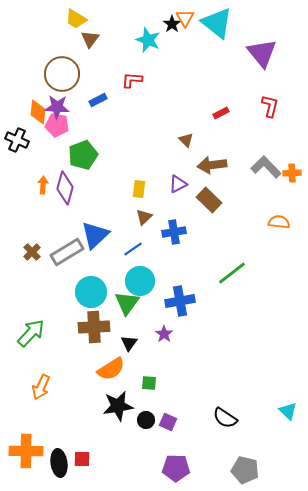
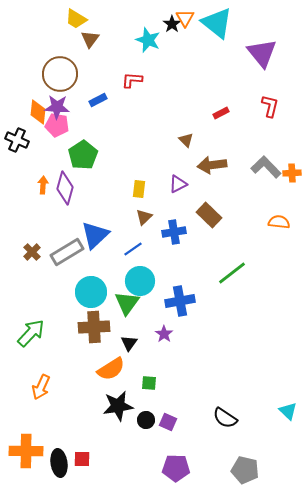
brown circle at (62, 74): moved 2 px left
green pentagon at (83, 155): rotated 12 degrees counterclockwise
brown rectangle at (209, 200): moved 15 px down
